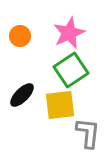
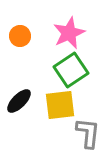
black ellipse: moved 3 px left, 6 px down
